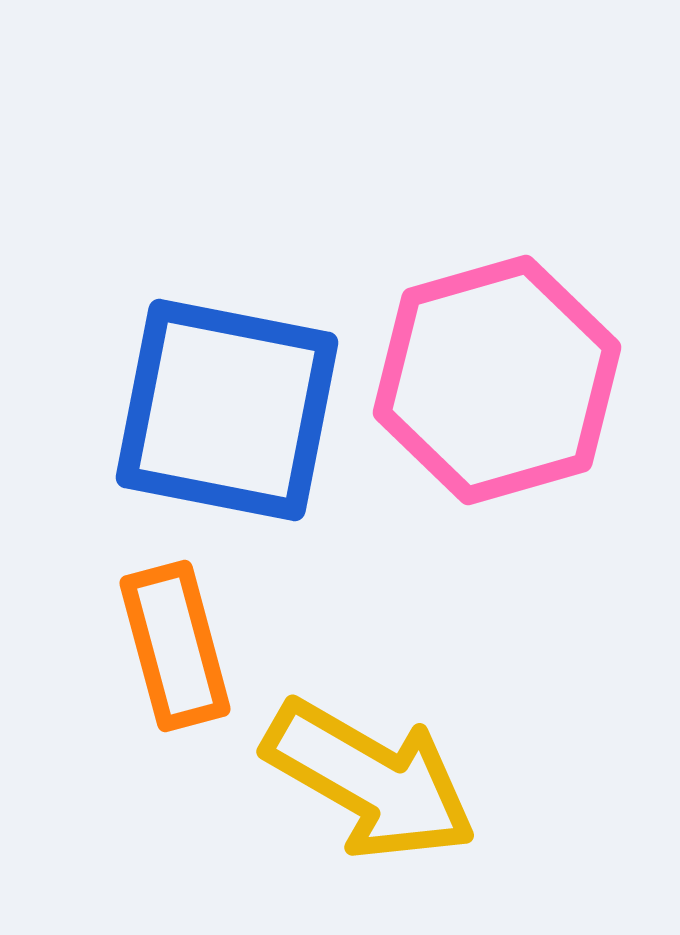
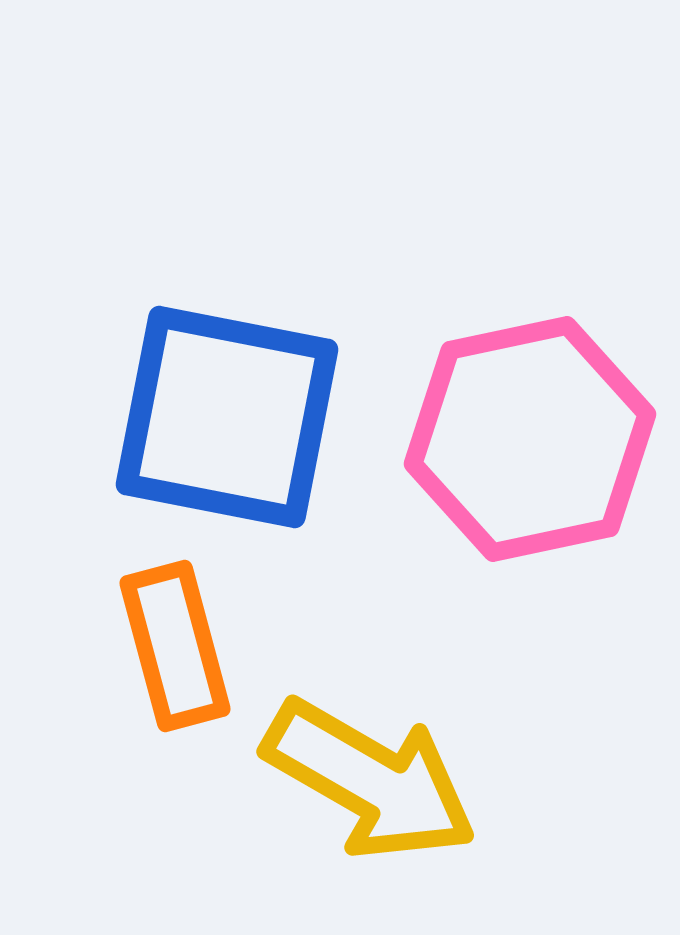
pink hexagon: moved 33 px right, 59 px down; rotated 4 degrees clockwise
blue square: moved 7 px down
